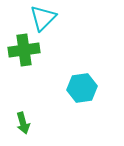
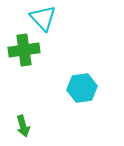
cyan triangle: rotated 28 degrees counterclockwise
green arrow: moved 3 px down
